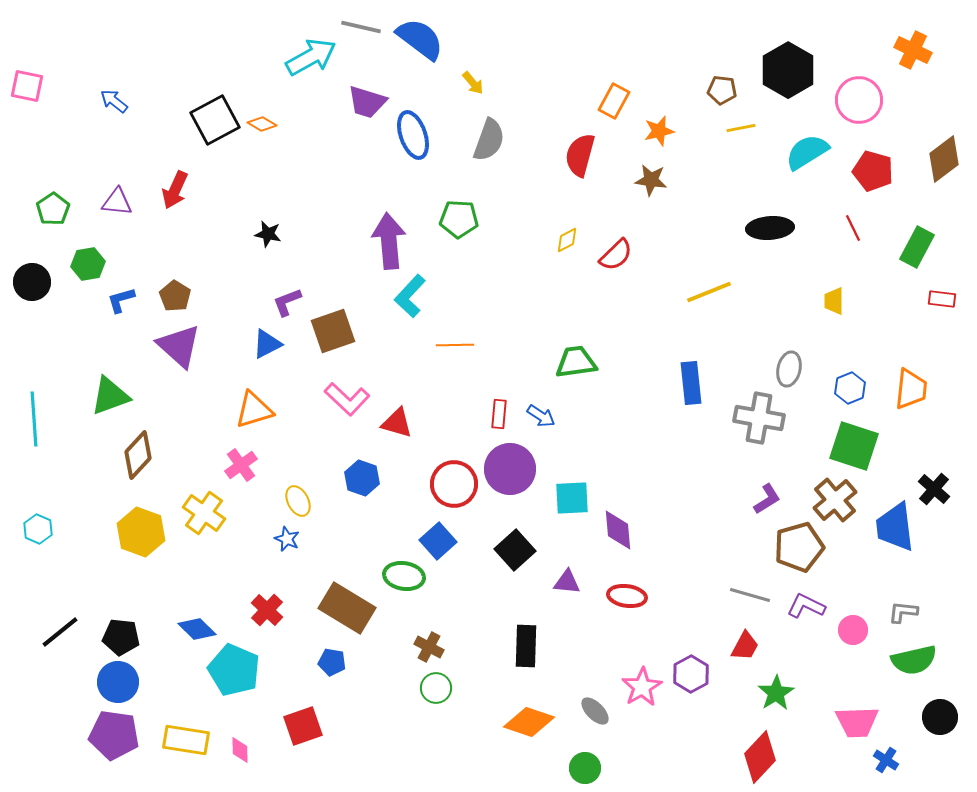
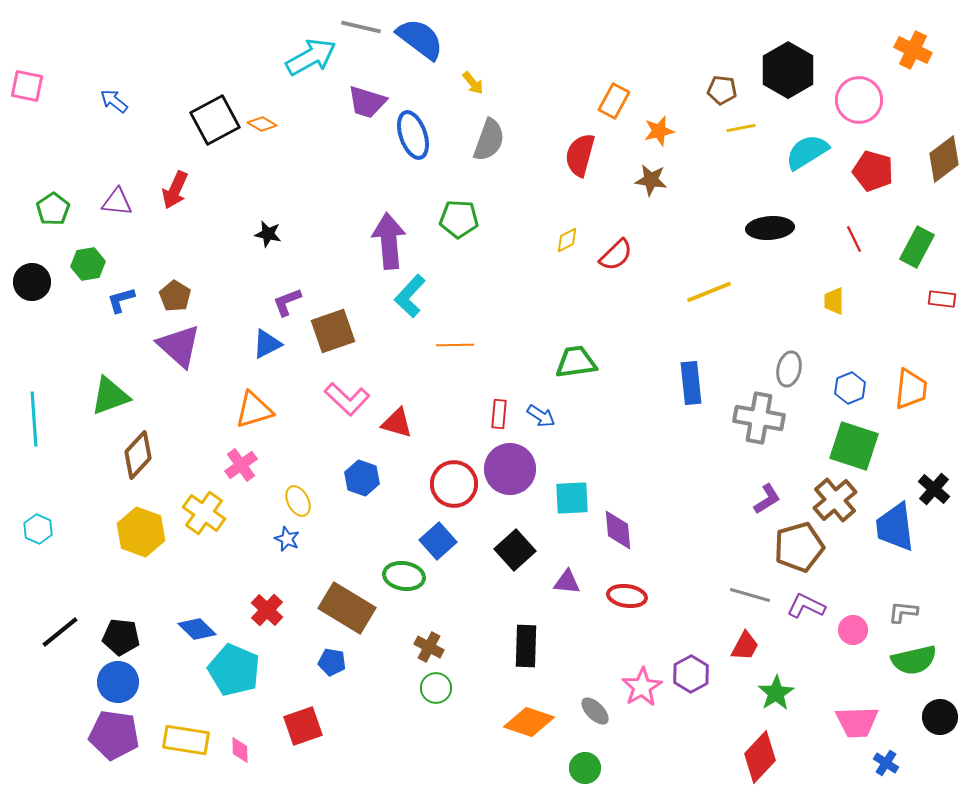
red line at (853, 228): moved 1 px right, 11 px down
blue cross at (886, 760): moved 3 px down
